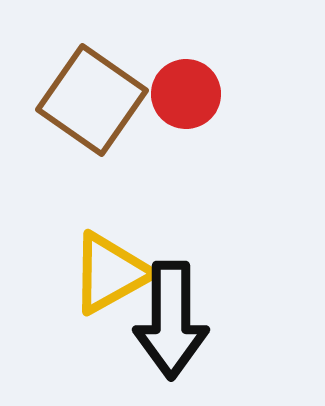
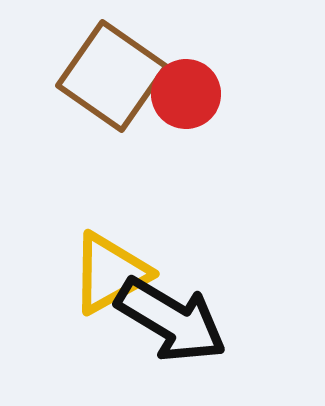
brown square: moved 20 px right, 24 px up
black arrow: rotated 59 degrees counterclockwise
